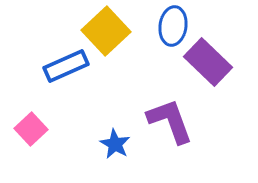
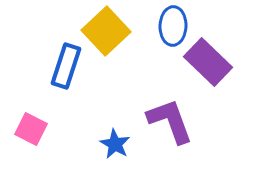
blue ellipse: rotated 6 degrees counterclockwise
blue rectangle: rotated 48 degrees counterclockwise
pink square: rotated 20 degrees counterclockwise
